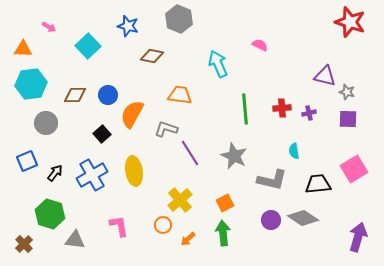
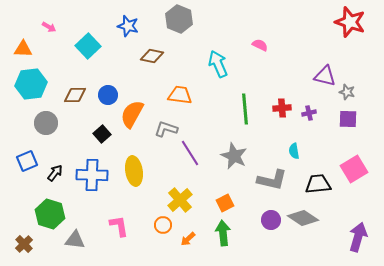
blue cross at (92, 175): rotated 32 degrees clockwise
